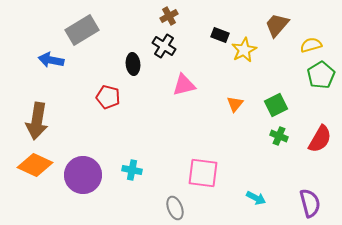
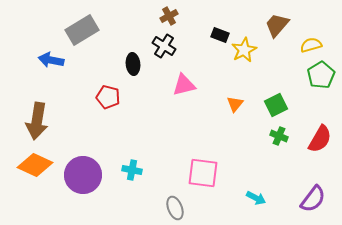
purple semicircle: moved 3 px right, 4 px up; rotated 52 degrees clockwise
